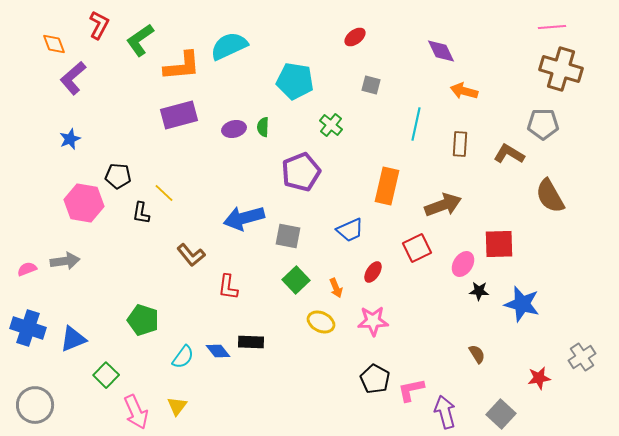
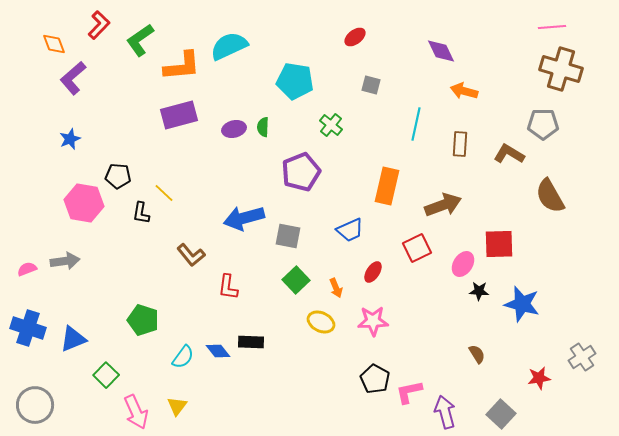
red L-shape at (99, 25): rotated 16 degrees clockwise
pink L-shape at (411, 390): moved 2 px left, 2 px down
